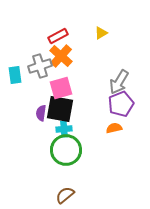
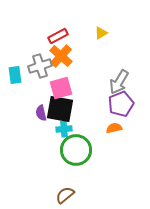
purple semicircle: rotated 21 degrees counterclockwise
green circle: moved 10 px right
